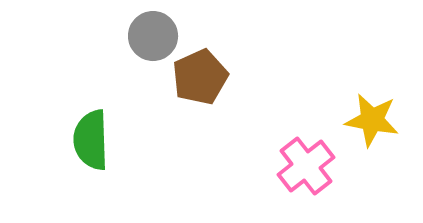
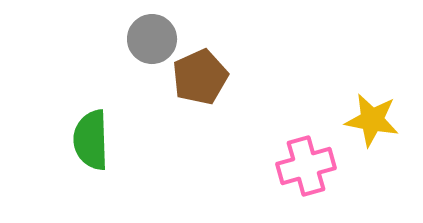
gray circle: moved 1 px left, 3 px down
pink cross: rotated 22 degrees clockwise
